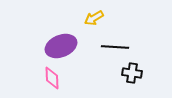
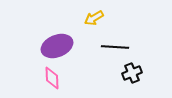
purple ellipse: moved 4 px left
black cross: rotated 30 degrees counterclockwise
